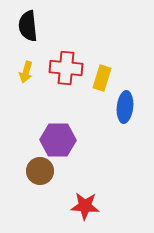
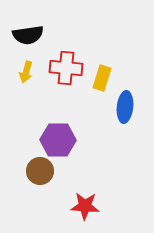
black semicircle: moved 9 px down; rotated 92 degrees counterclockwise
